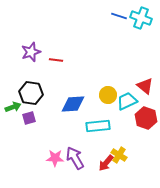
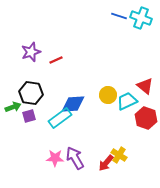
red line: rotated 32 degrees counterclockwise
purple square: moved 2 px up
cyan rectangle: moved 38 px left, 8 px up; rotated 30 degrees counterclockwise
